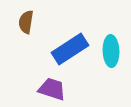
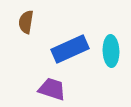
blue rectangle: rotated 9 degrees clockwise
